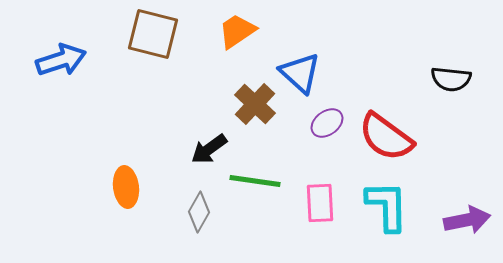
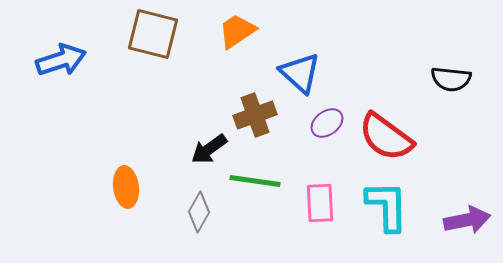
brown cross: moved 11 px down; rotated 27 degrees clockwise
